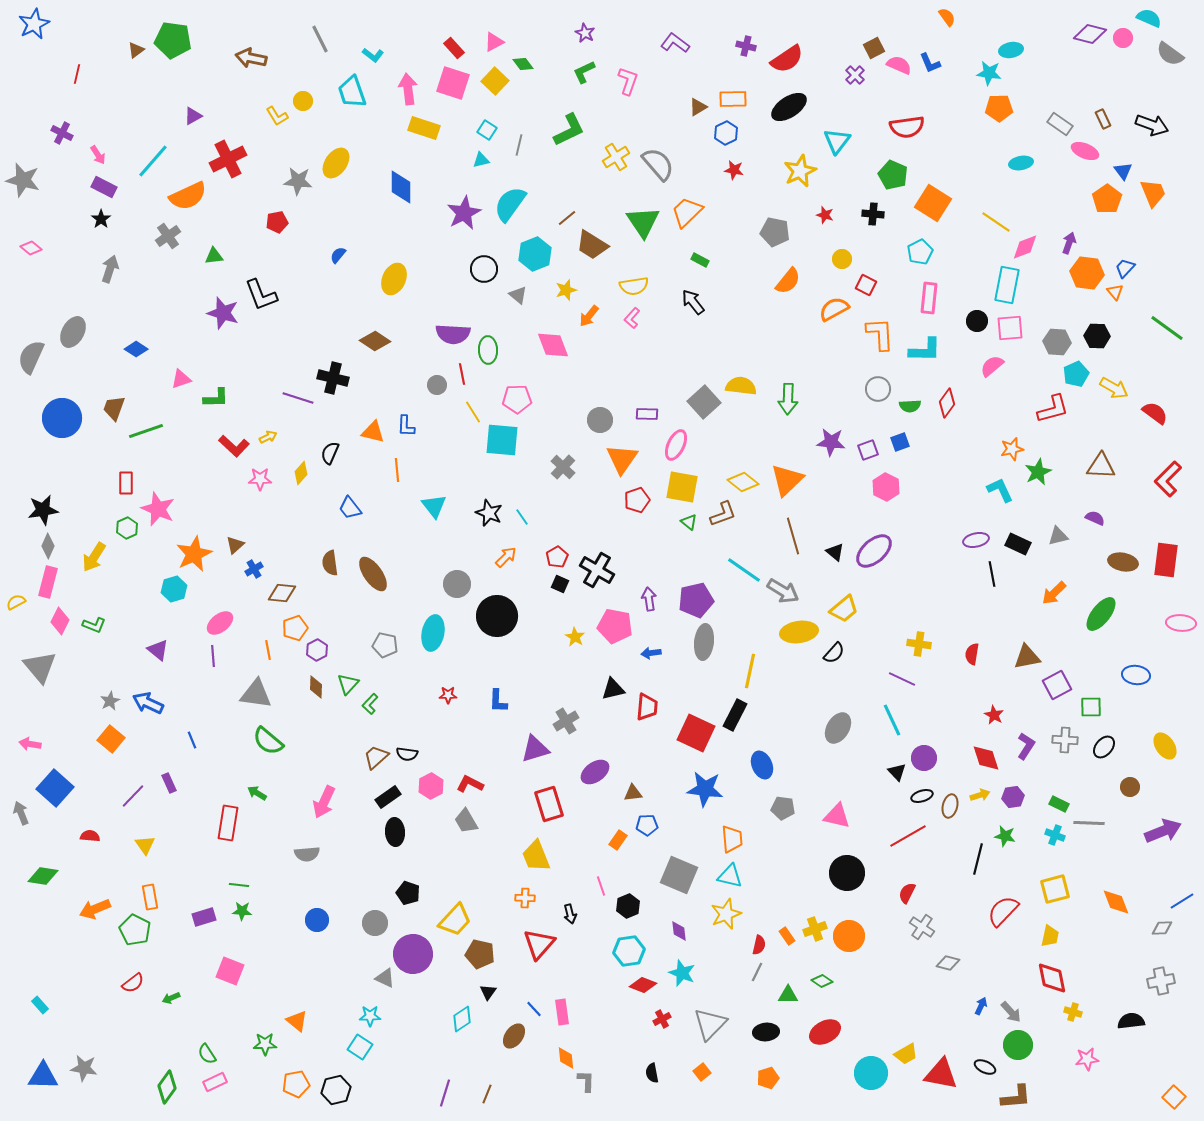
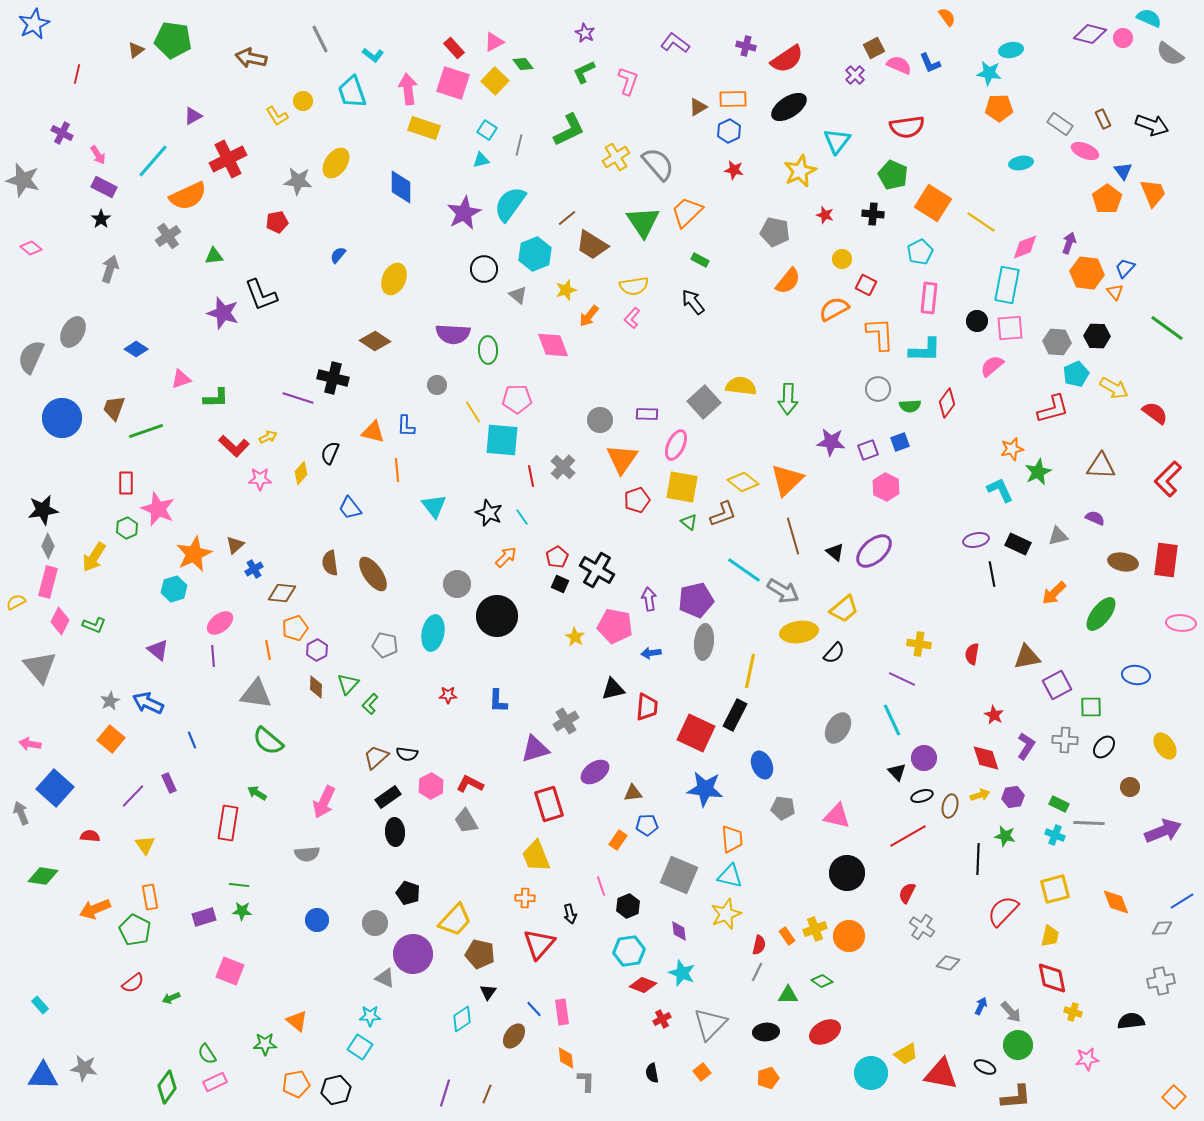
blue hexagon at (726, 133): moved 3 px right, 2 px up
yellow line at (996, 222): moved 15 px left
red line at (462, 374): moved 69 px right, 102 px down
black line at (978, 859): rotated 12 degrees counterclockwise
